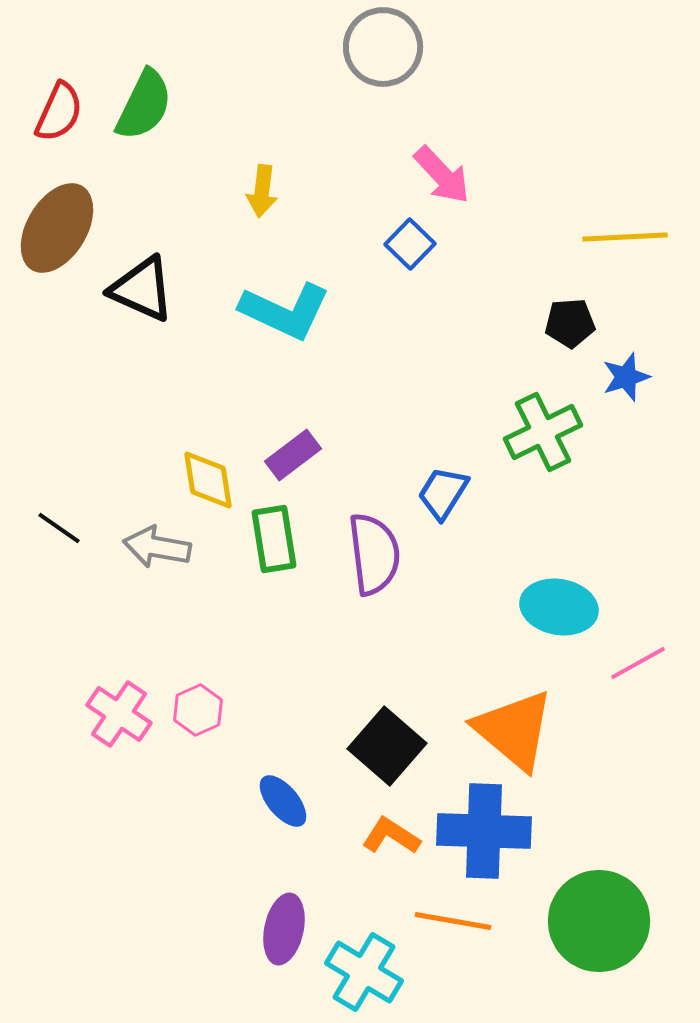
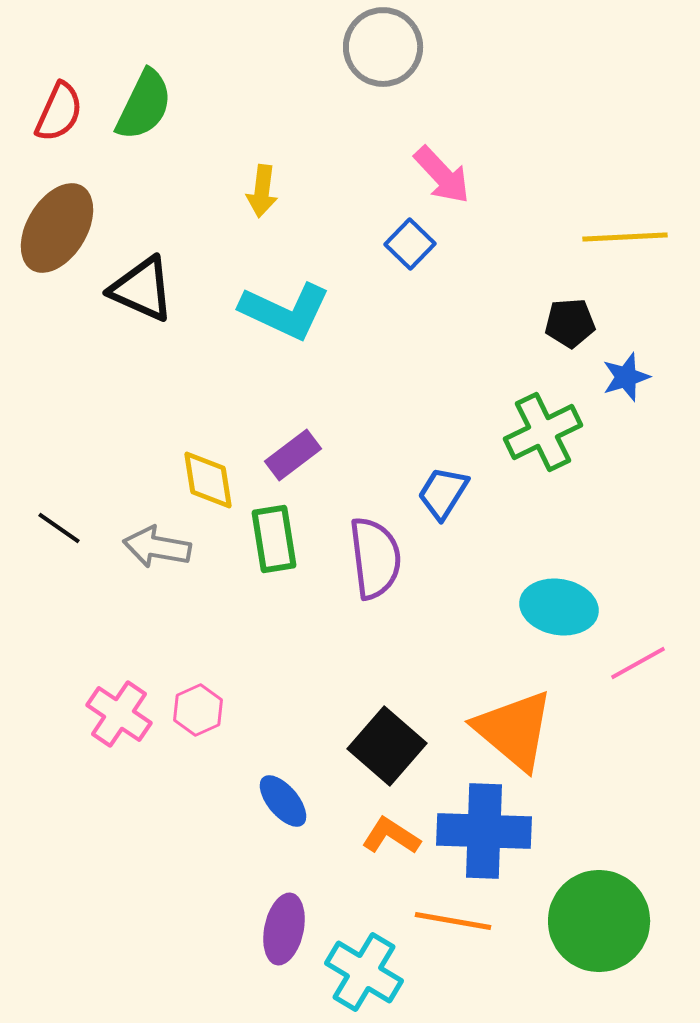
purple semicircle: moved 1 px right, 4 px down
